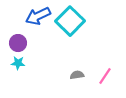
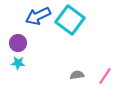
cyan square: moved 1 px up; rotated 8 degrees counterclockwise
